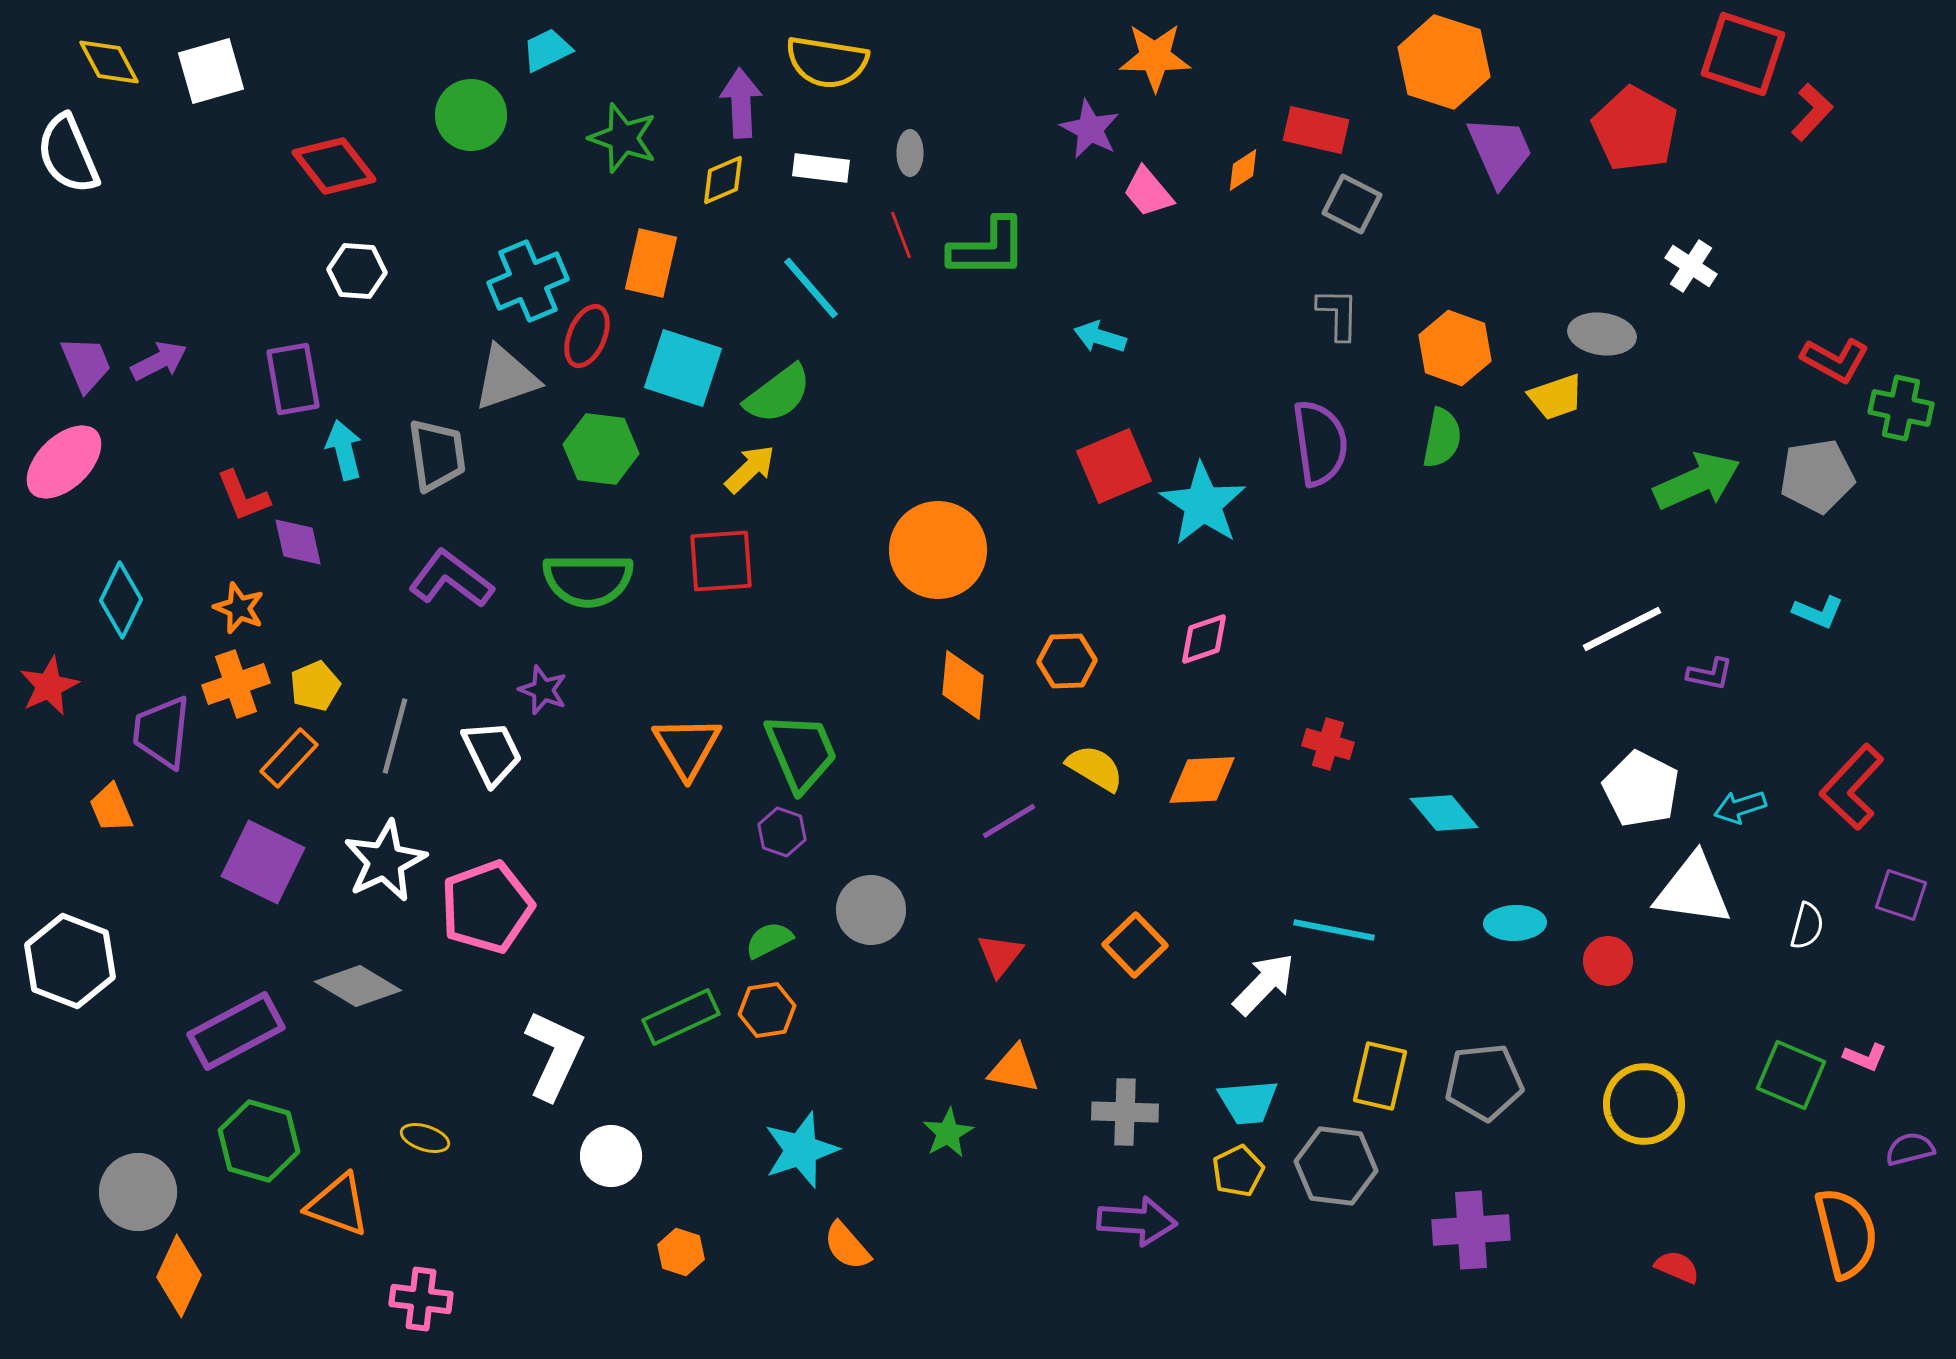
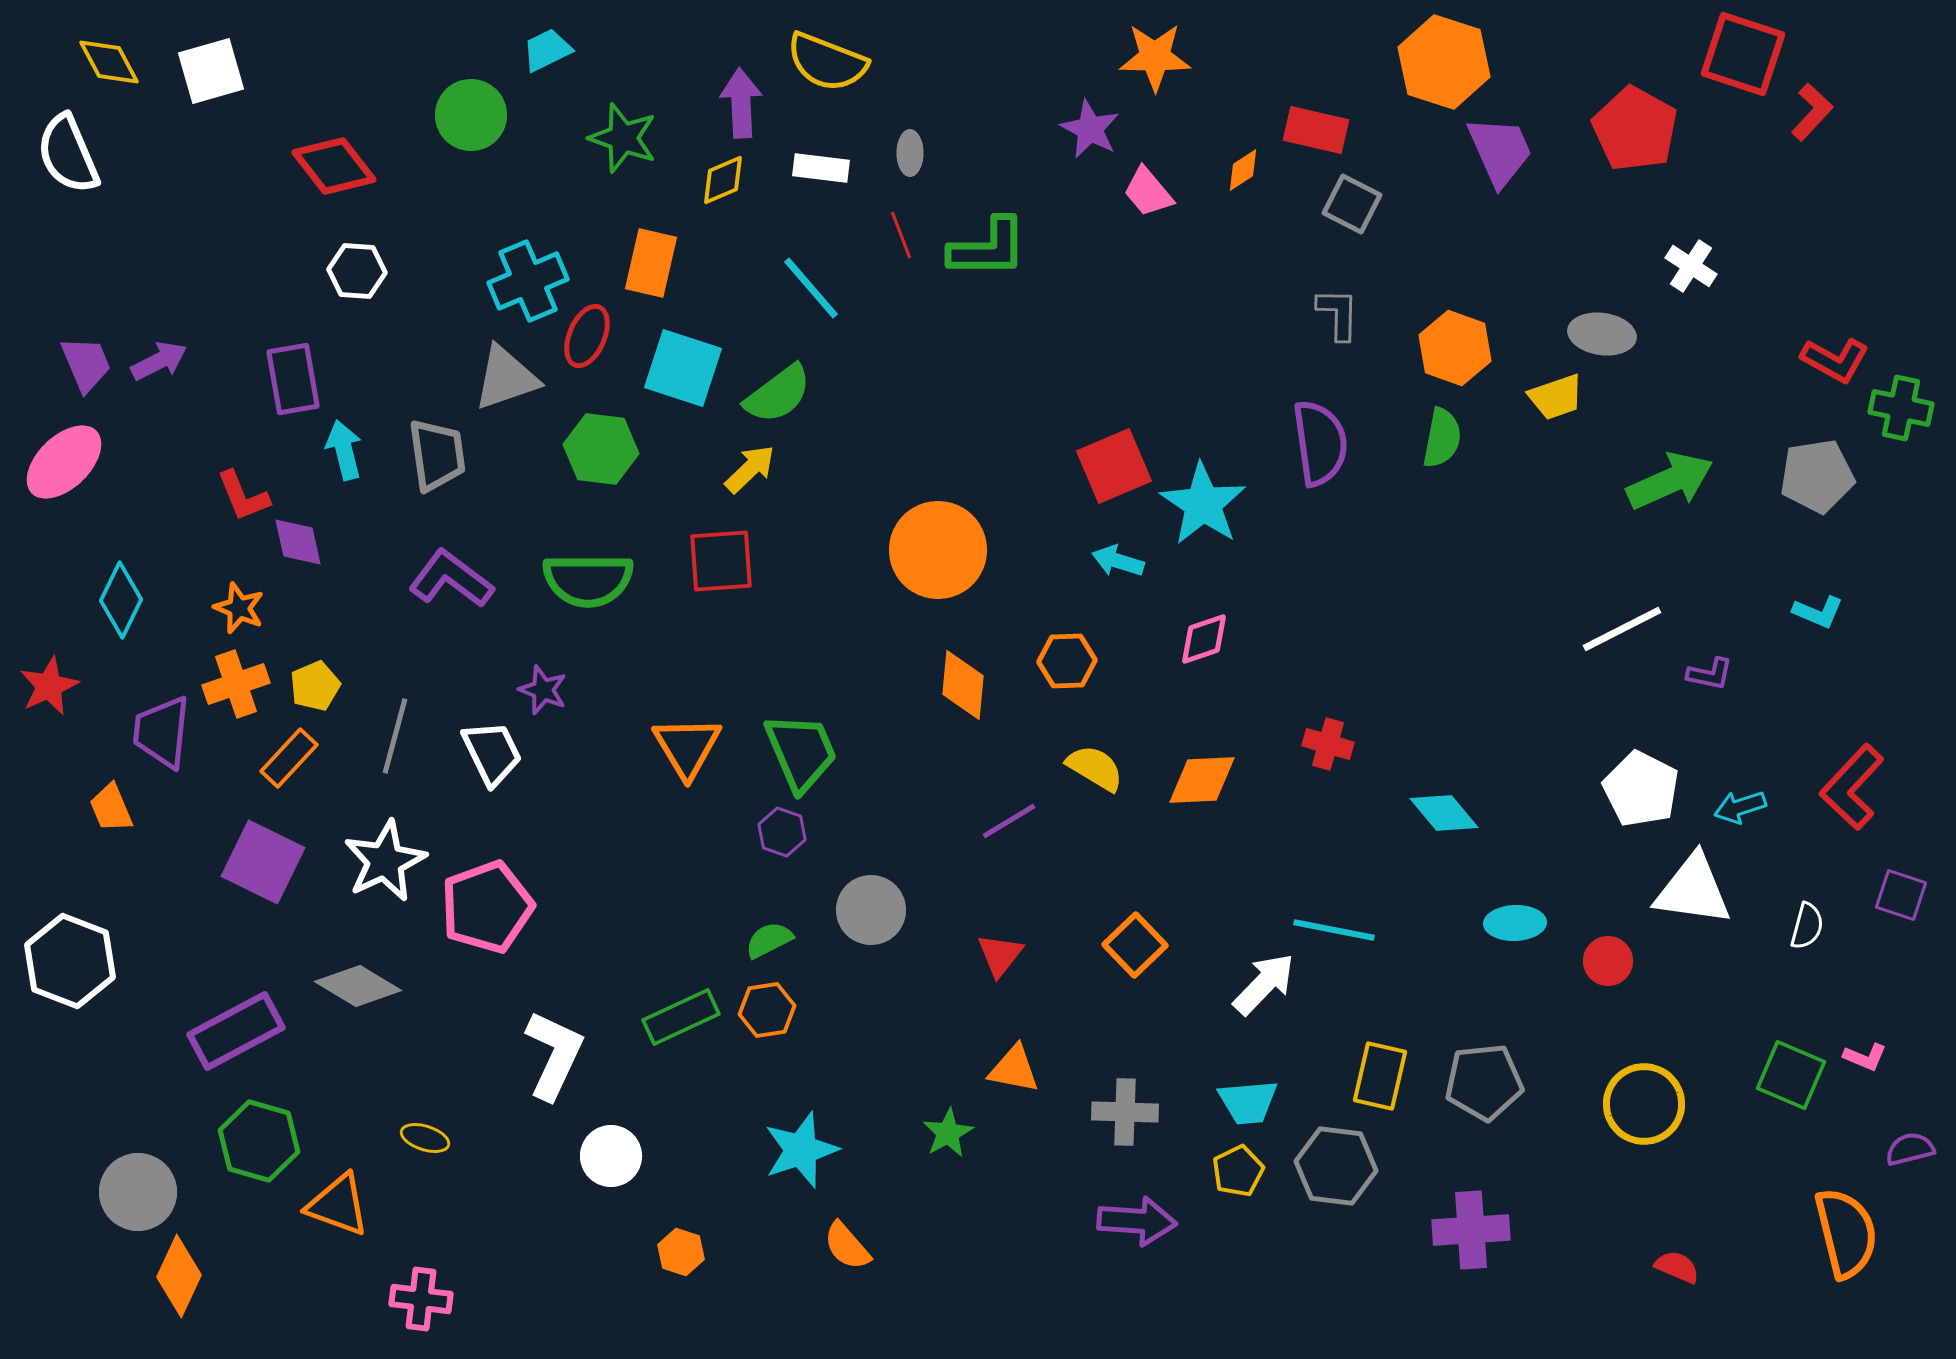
yellow semicircle at (827, 62): rotated 12 degrees clockwise
cyan arrow at (1100, 337): moved 18 px right, 224 px down
green arrow at (1697, 481): moved 27 px left
